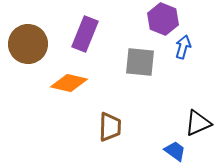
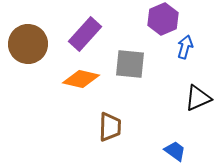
purple hexagon: rotated 16 degrees clockwise
purple rectangle: rotated 20 degrees clockwise
blue arrow: moved 2 px right
gray square: moved 10 px left, 2 px down
orange diamond: moved 12 px right, 4 px up
black triangle: moved 25 px up
